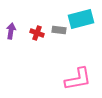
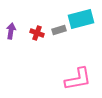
gray rectangle: rotated 24 degrees counterclockwise
